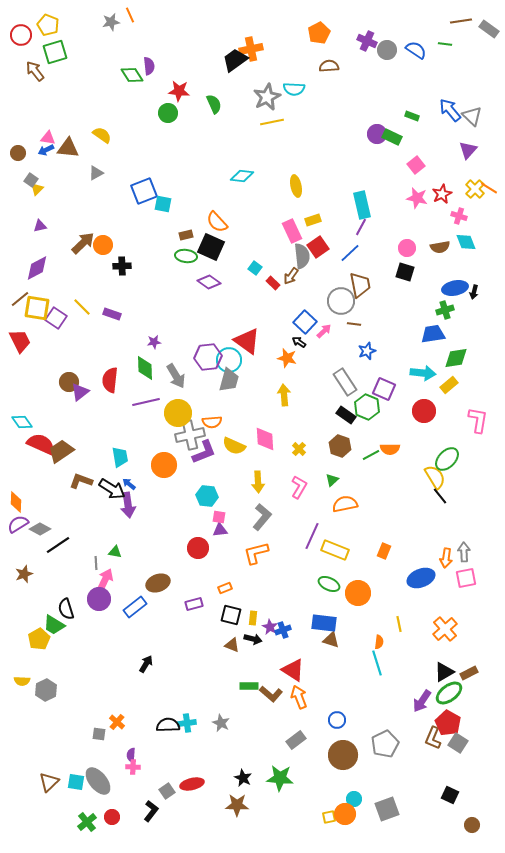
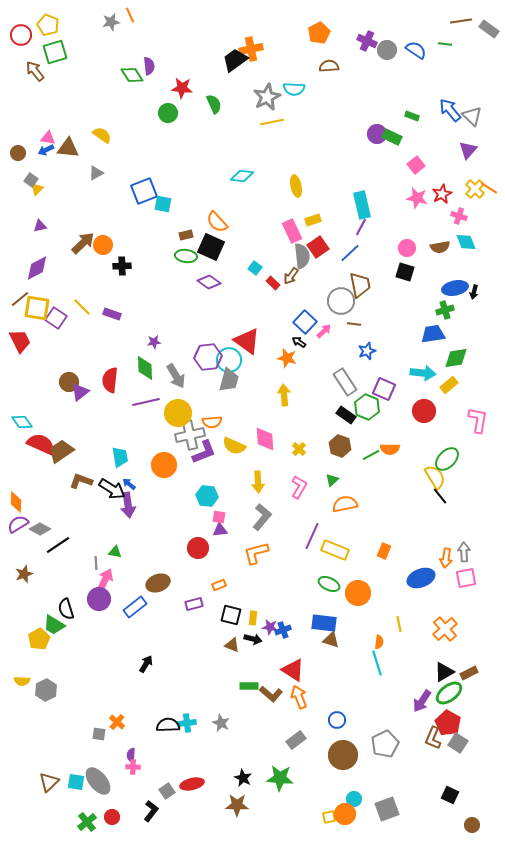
red star at (179, 91): moved 3 px right, 3 px up
orange rectangle at (225, 588): moved 6 px left, 3 px up
purple star at (270, 627): rotated 21 degrees counterclockwise
